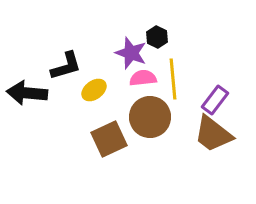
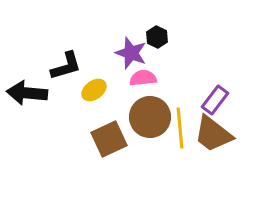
yellow line: moved 7 px right, 49 px down
